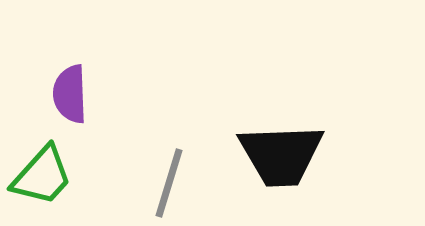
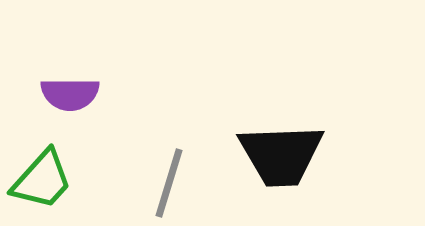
purple semicircle: rotated 88 degrees counterclockwise
green trapezoid: moved 4 px down
